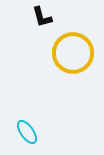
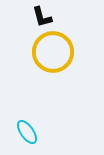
yellow circle: moved 20 px left, 1 px up
